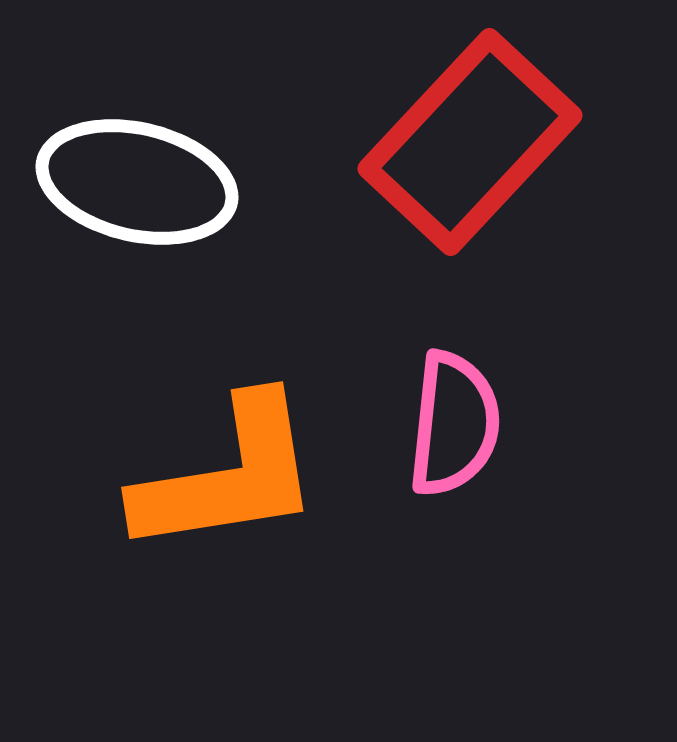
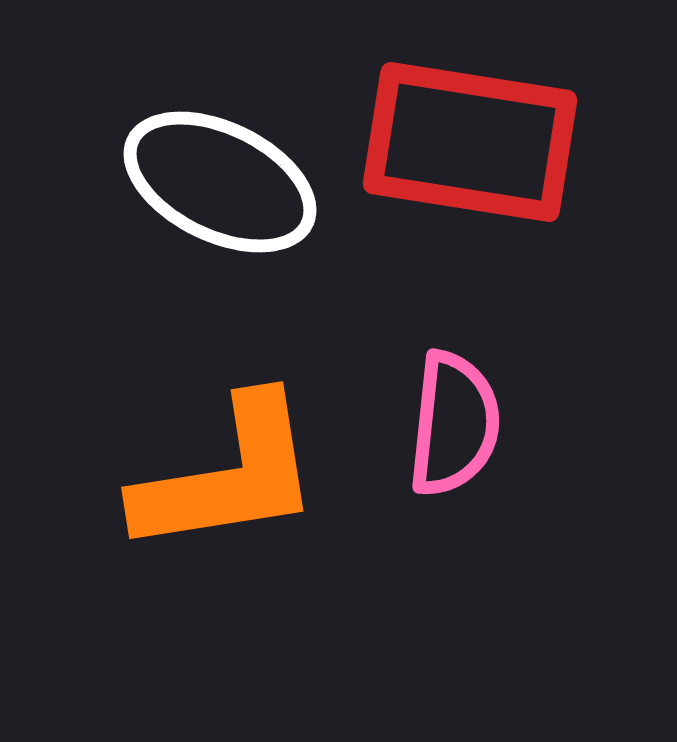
red rectangle: rotated 56 degrees clockwise
white ellipse: moved 83 px right; rotated 13 degrees clockwise
